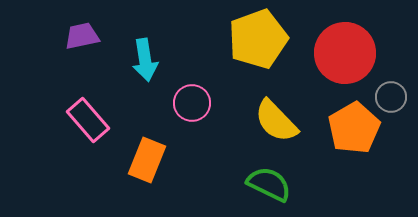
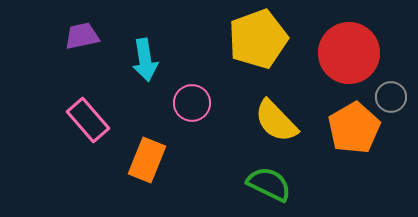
red circle: moved 4 px right
